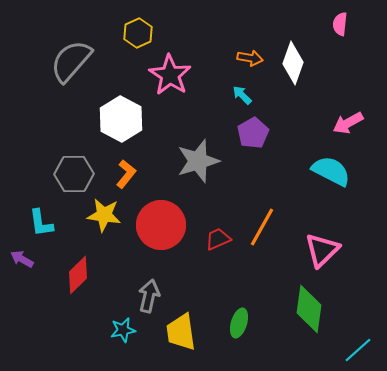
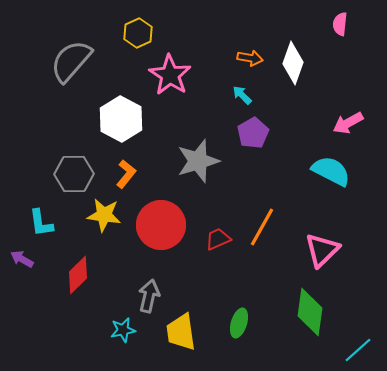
green diamond: moved 1 px right, 3 px down
